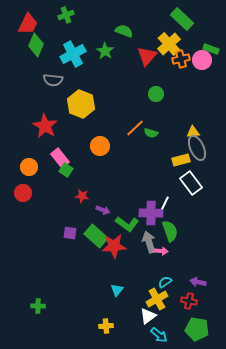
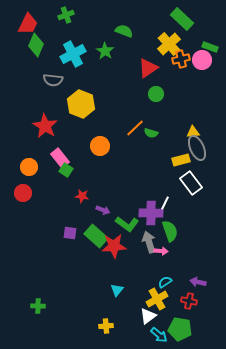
green rectangle at (211, 49): moved 1 px left, 2 px up
red triangle at (147, 56): moved 1 px right, 12 px down; rotated 15 degrees clockwise
green pentagon at (197, 329): moved 17 px left
